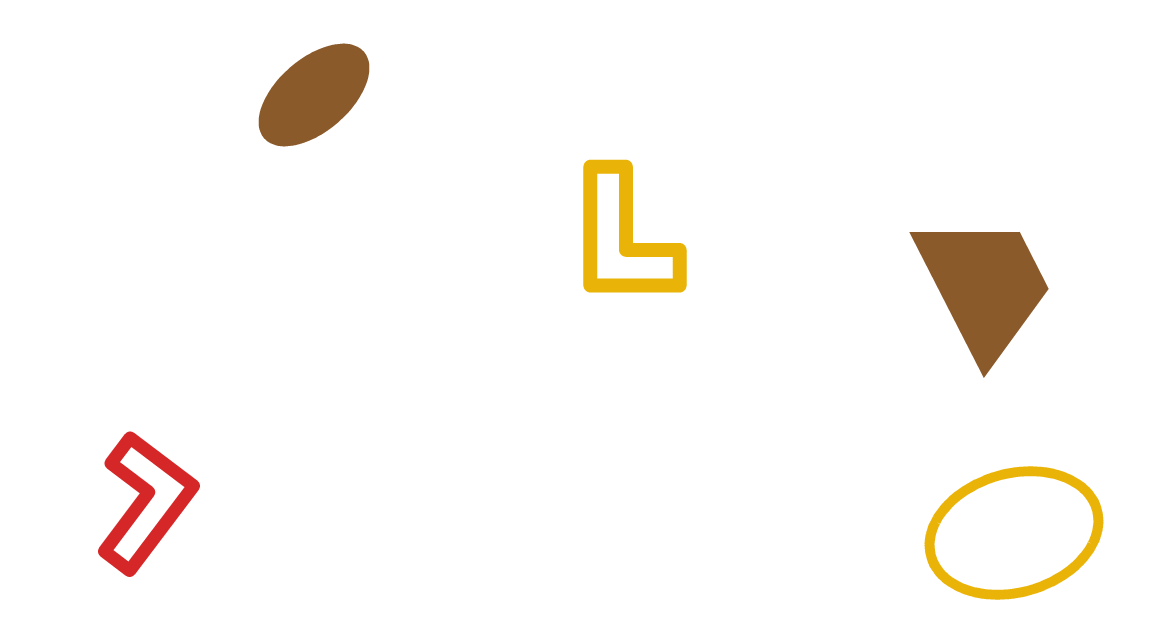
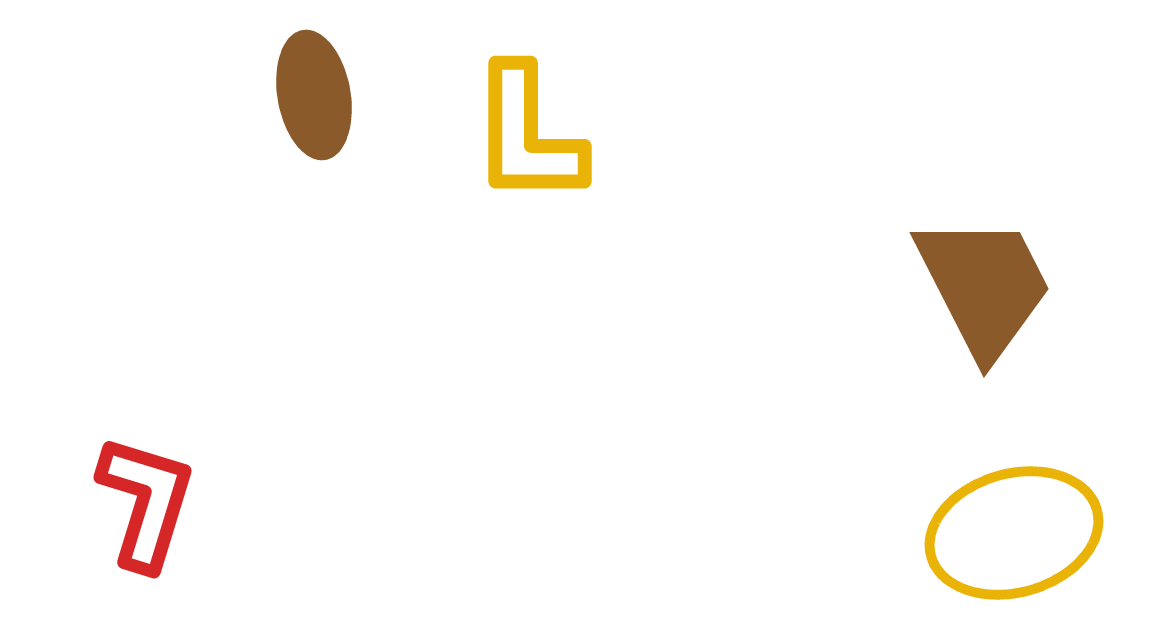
brown ellipse: rotated 59 degrees counterclockwise
yellow L-shape: moved 95 px left, 104 px up
red L-shape: rotated 20 degrees counterclockwise
